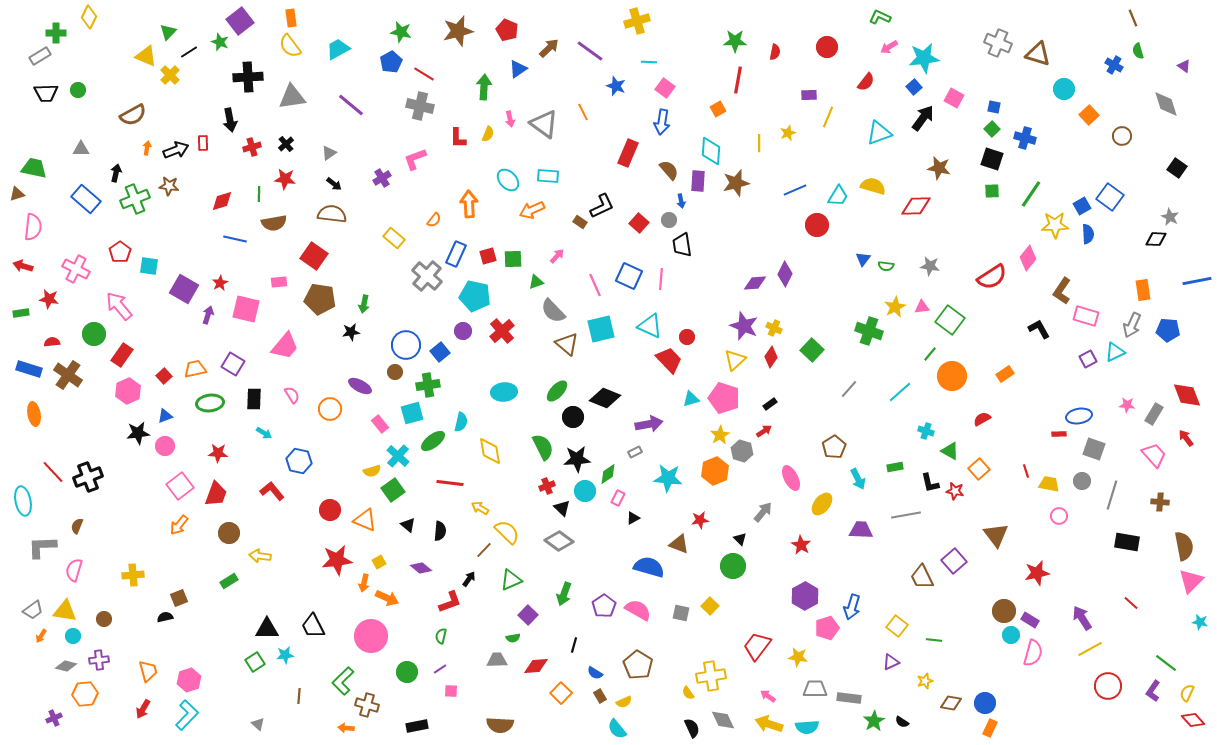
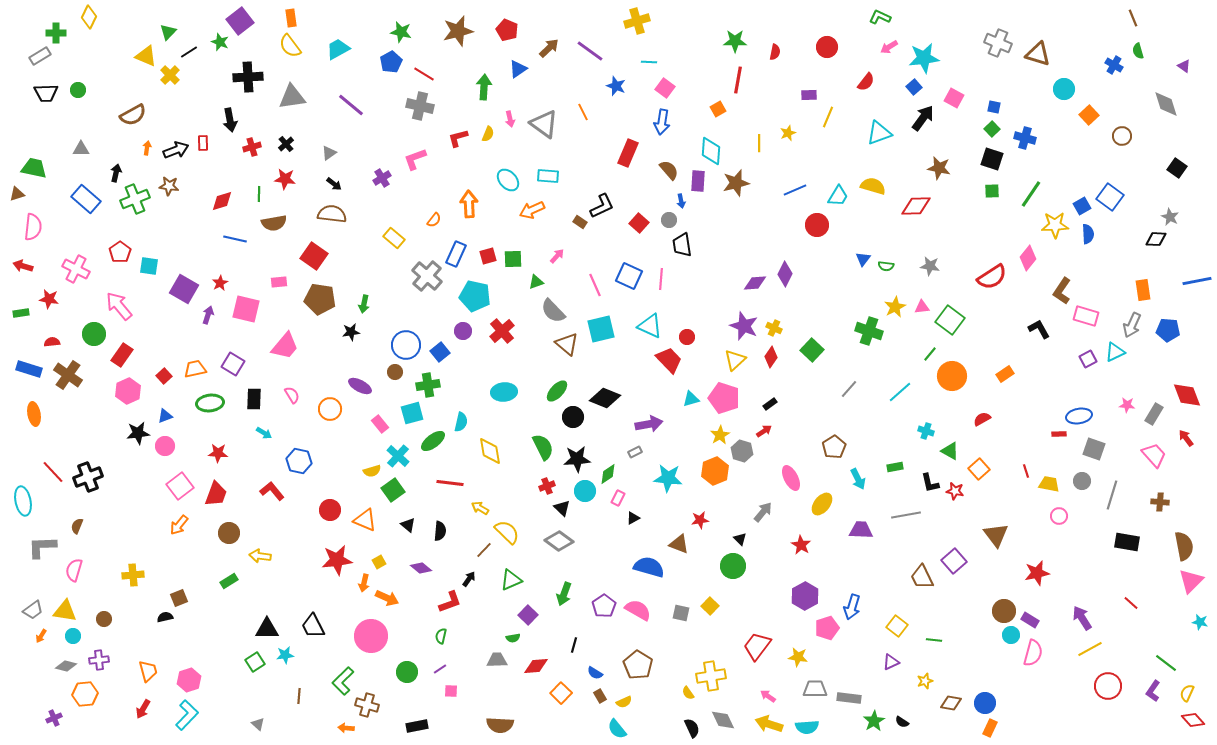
red L-shape at (458, 138): rotated 75 degrees clockwise
